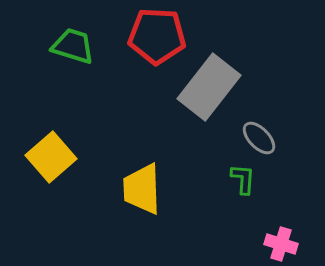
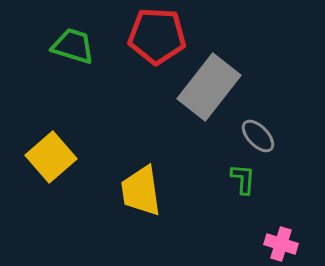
gray ellipse: moved 1 px left, 2 px up
yellow trapezoid: moved 1 px left, 2 px down; rotated 6 degrees counterclockwise
